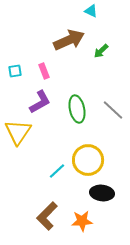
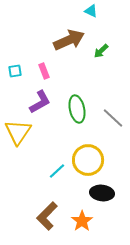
gray line: moved 8 px down
orange star: rotated 30 degrees counterclockwise
